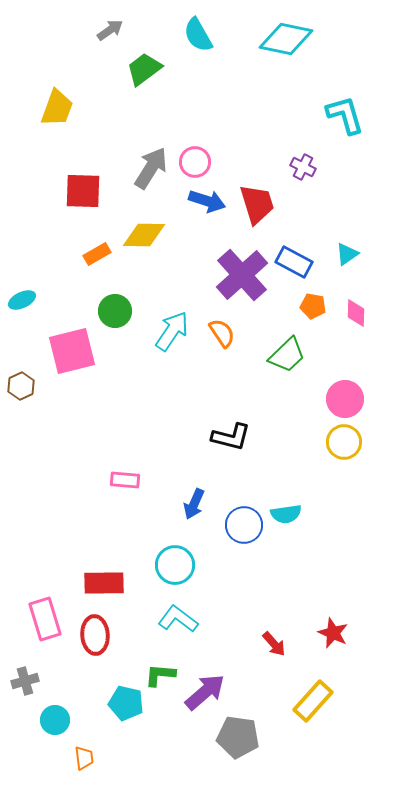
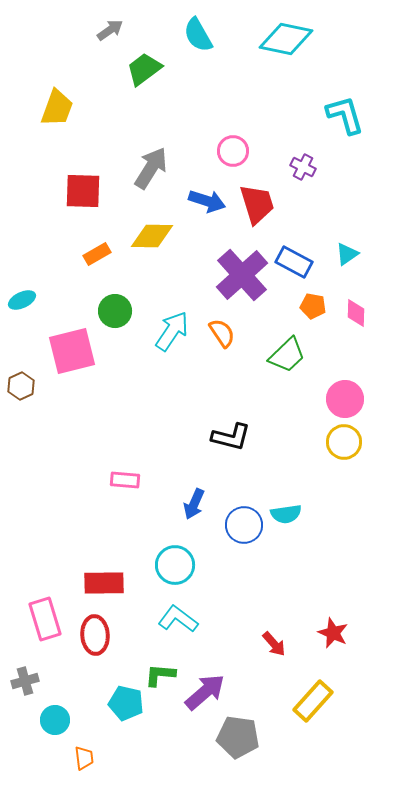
pink circle at (195, 162): moved 38 px right, 11 px up
yellow diamond at (144, 235): moved 8 px right, 1 px down
